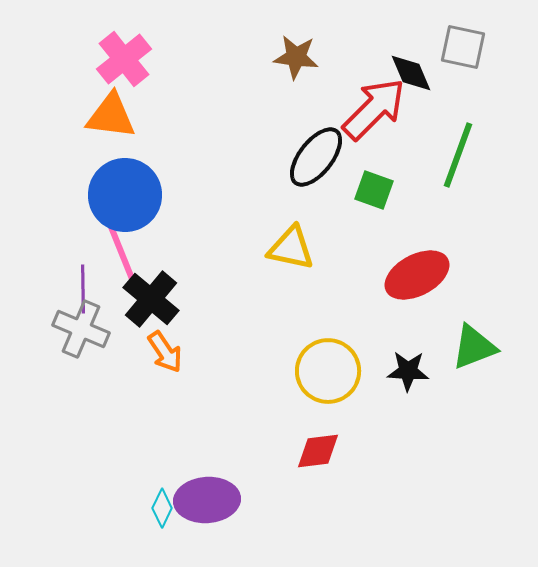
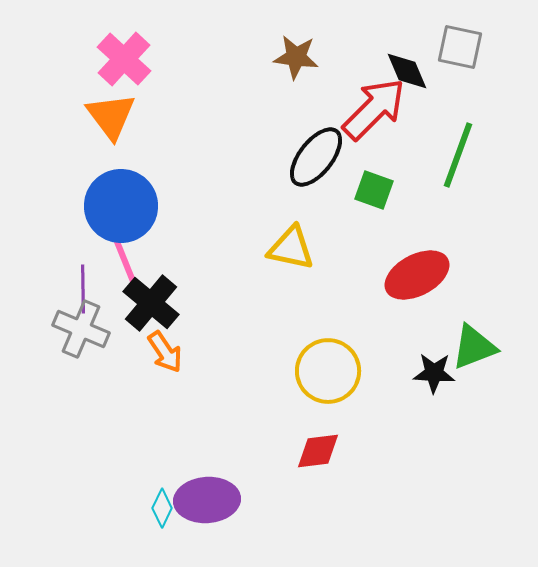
gray square: moved 3 px left
pink cross: rotated 8 degrees counterclockwise
black diamond: moved 4 px left, 2 px up
orange triangle: rotated 46 degrees clockwise
blue circle: moved 4 px left, 11 px down
black cross: moved 4 px down
black star: moved 26 px right, 2 px down
